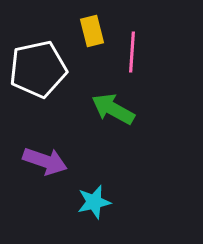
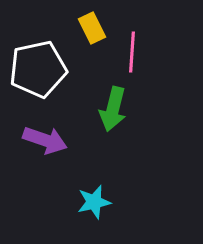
yellow rectangle: moved 3 px up; rotated 12 degrees counterclockwise
green arrow: rotated 105 degrees counterclockwise
purple arrow: moved 21 px up
